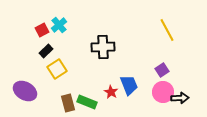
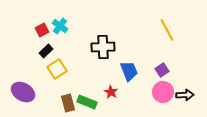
cyan cross: moved 1 px right, 1 px down; rotated 14 degrees counterclockwise
blue trapezoid: moved 14 px up
purple ellipse: moved 2 px left, 1 px down
black arrow: moved 5 px right, 3 px up
